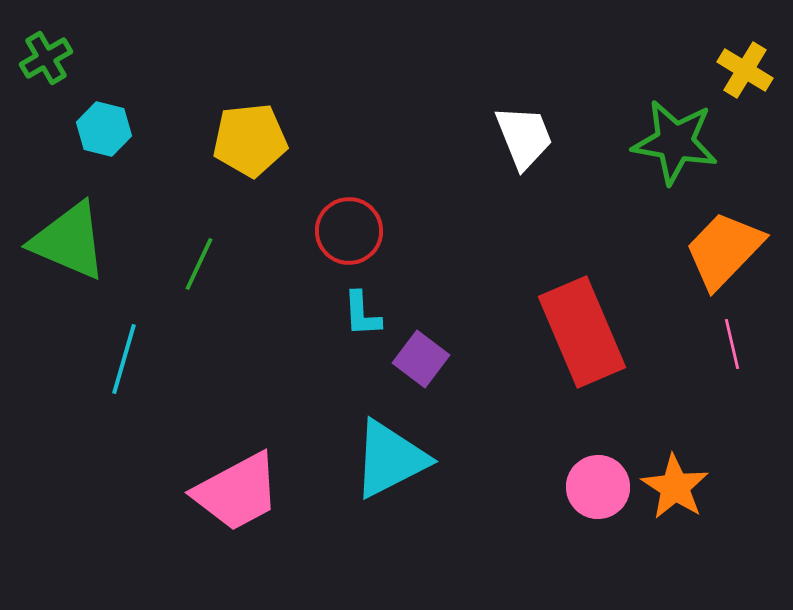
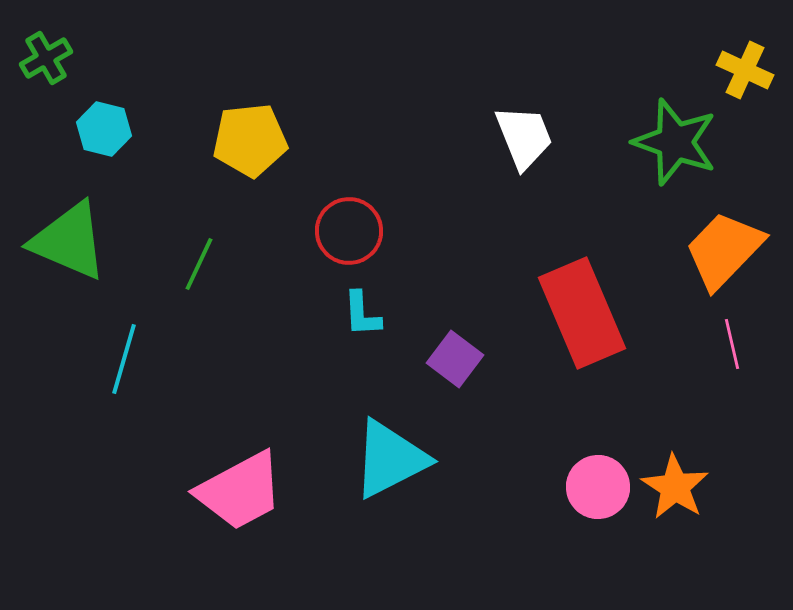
yellow cross: rotated 6 degrees counterclockwise
green star: rotated 10 degrees clockwise
red rectangle: moved 19 px up
purple square: moved 34 px right
pink trapezoid: moved 3 px right, 1 px up
